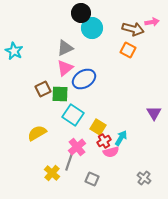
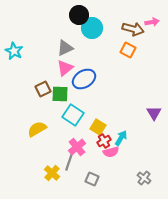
black circle: moved 2 px left, 2 px down
yellow semicircle: moved 4 px up
